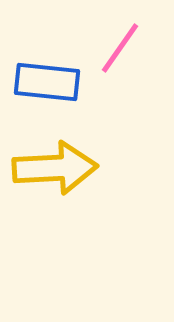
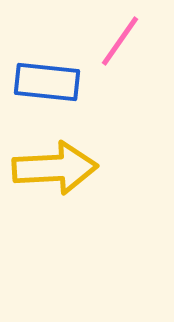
pink line: moved 7 px up
